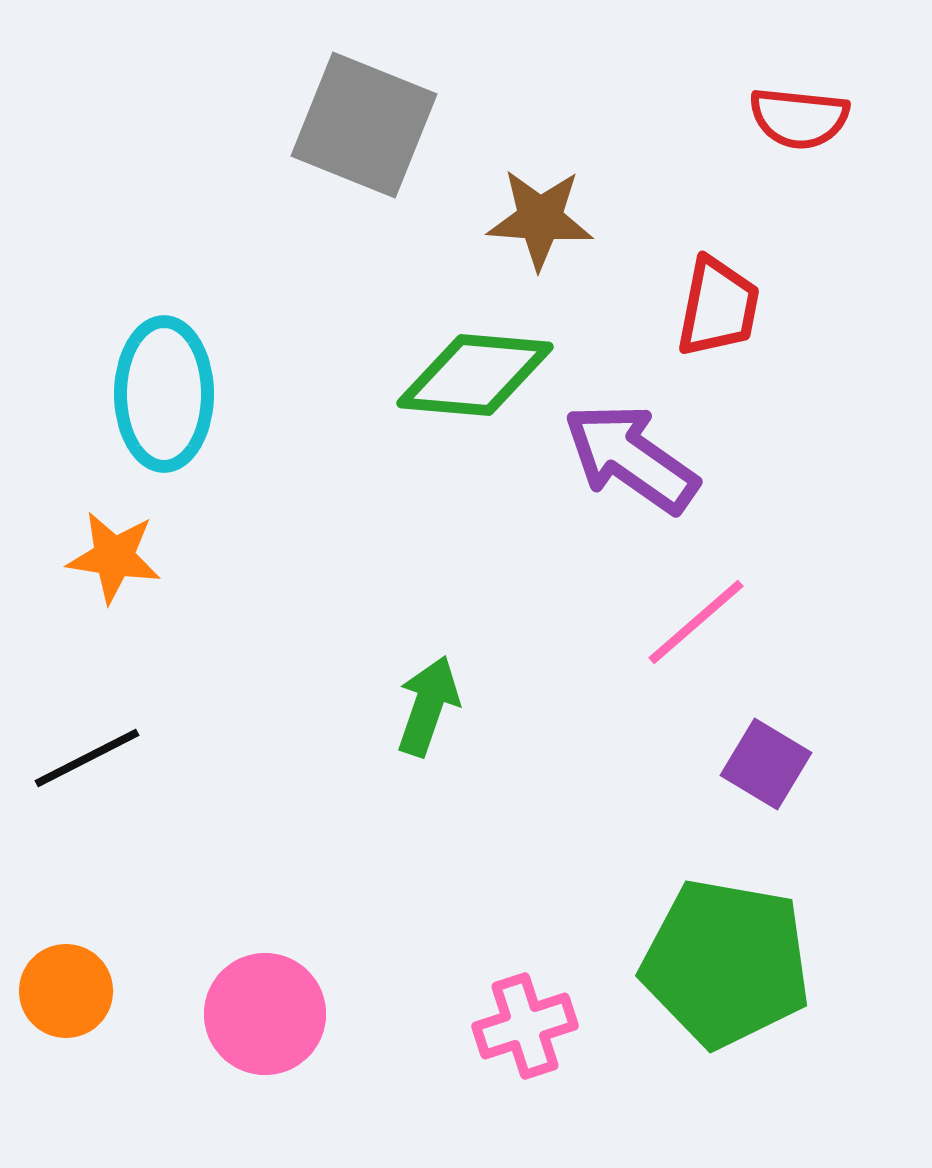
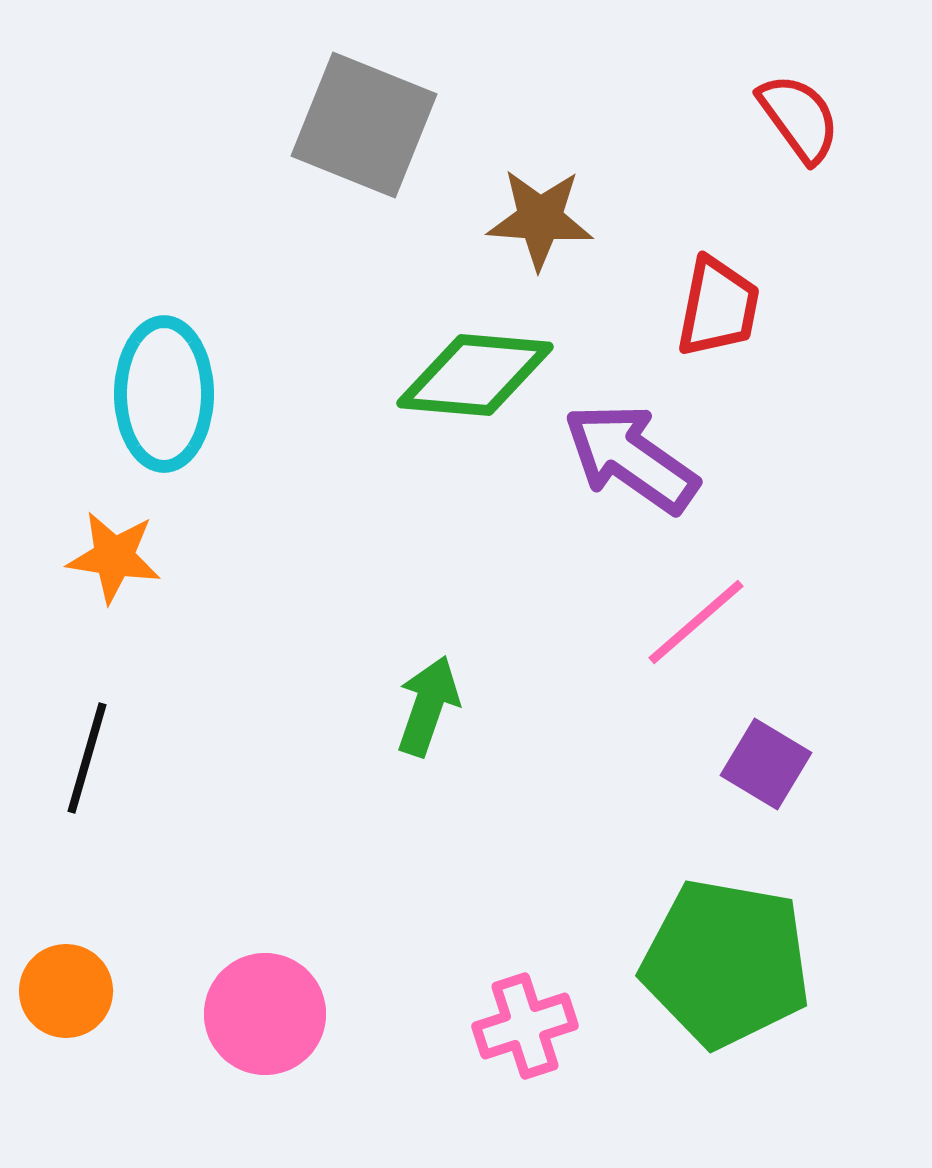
red semicircle: rotated 132 degrees counterclockwise
black line: rotated 47 degrees counterclockwise
